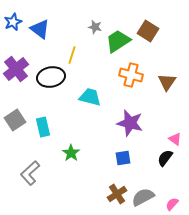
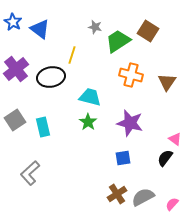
blue star: rotated 18 degrees counterclockwise
green star: moved 17 px right, 31 px up
